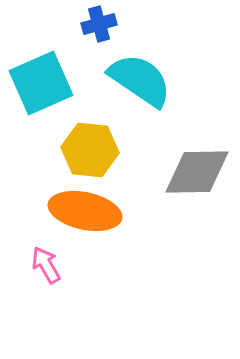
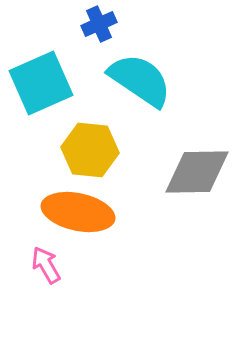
blue cross: rotated 8 degrees counterclockwise
orange ellipse: moved 7 px left, 1 px down
